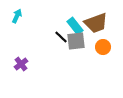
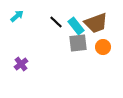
cyan arrow: rotated 24 degrees clockwise
cyan rectangle: moved 1 px right
black line: moved 5 px left, 15 px up
gray square: moved 2 px right, 2 px down
